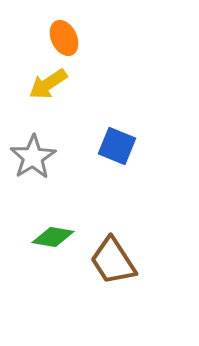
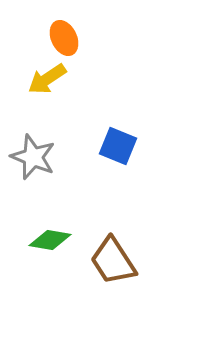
yellow arrow: moved 1 px left, 5 px up
blue square: moved 1 px right
gray star: rotated 18 degrees counterclockwise
green diamond: moved 3 px left, 3 px down
